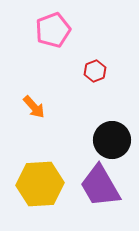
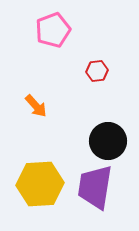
red hexagon: moved 2 px right; rotated 15 degrees clockwise
orange arrow: moved 2 px right, 1 px up
black circle: moved 4 px left, 1 px down
purple trapezoid: moved 5 px left, 1 px down; rotated 39 degrees clockwise
